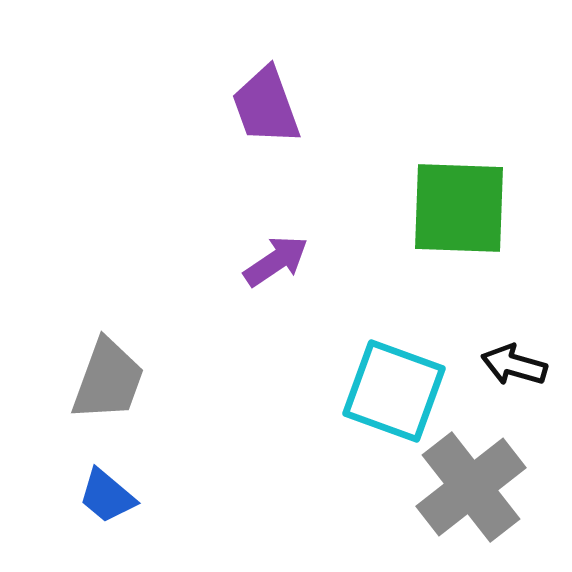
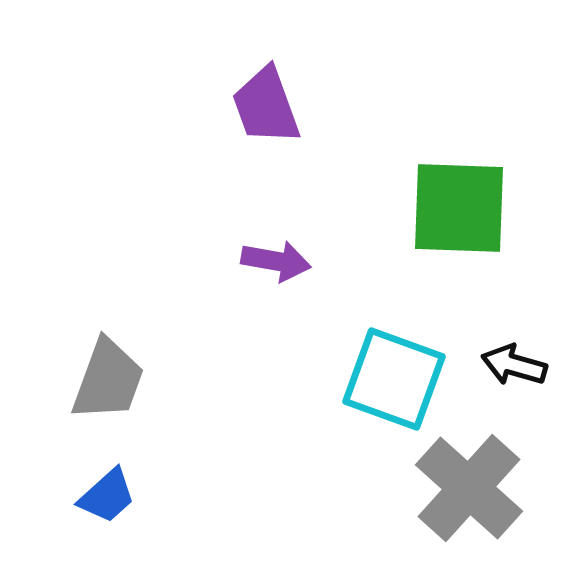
purple arrow: rotated 44 degrees clockwise
cyan square: moved 12 px up
gray cross: moved 2 px left, 1 px down; rotated 10 degrees counterclockwise
blue trapezoid: rotated 82 degrees counterclockwise
